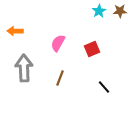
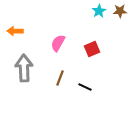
black line: moved 19 px left; rotated 24 degrees counterclockwise
